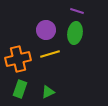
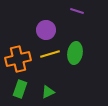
green ellipse: moved 20 px down
